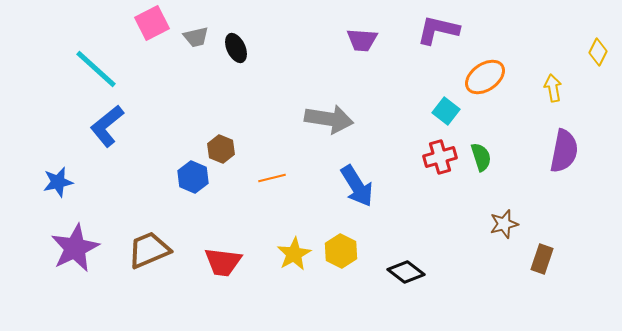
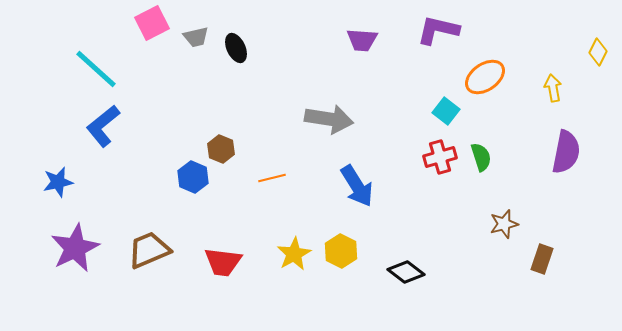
blue L-shape: moved 4 px left
purple semicircle: moved 2 px right, 1 px down
